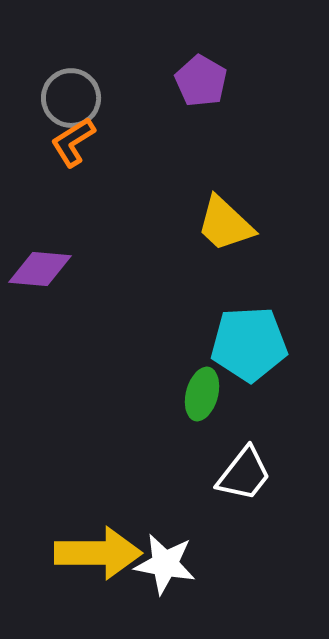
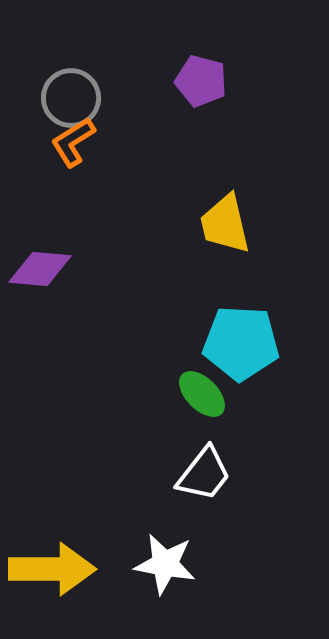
purple pentagon: rotated 15 degrees counterclockwise
yellow trapezoid: rotated 34 degrees clockwise
cyan pentagon: moved 8 px left, 1 px up; rotated 6 degrees clockwise
green ellipse: rotated 60 degrees counterclockwise
white trapezoid: moved 40 px left
yellow arrow: moved 46 px left, 16 px down
